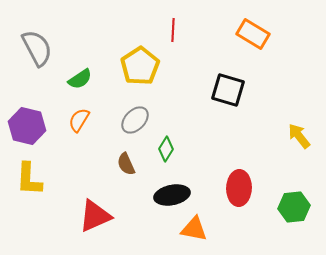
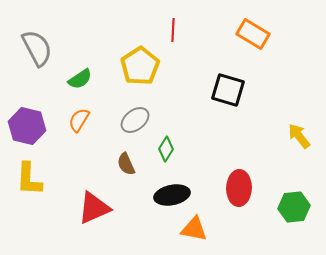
gray ellipse: rotated 8 degrees clockwise
red triangle: moved 1 px left, 8 px up
